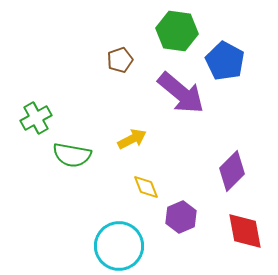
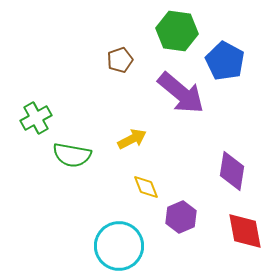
purple diamond: rotated 36 degrees counterclockwise
